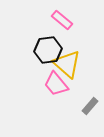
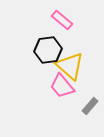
yellow triangle: moved 3 px right, 2 px down
pink trapezoid: moved 6 px right, 2 px down
